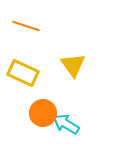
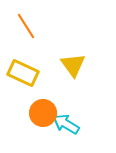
orange line: rotated 40 degrees clockwise
